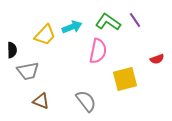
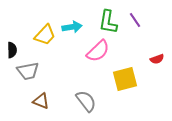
green L-shape: rotated 115 degrees counterclockwise
cyan arrow: rotated 12 degrees clockwise
pink semicircle: rotated 35 degrees clockwise
